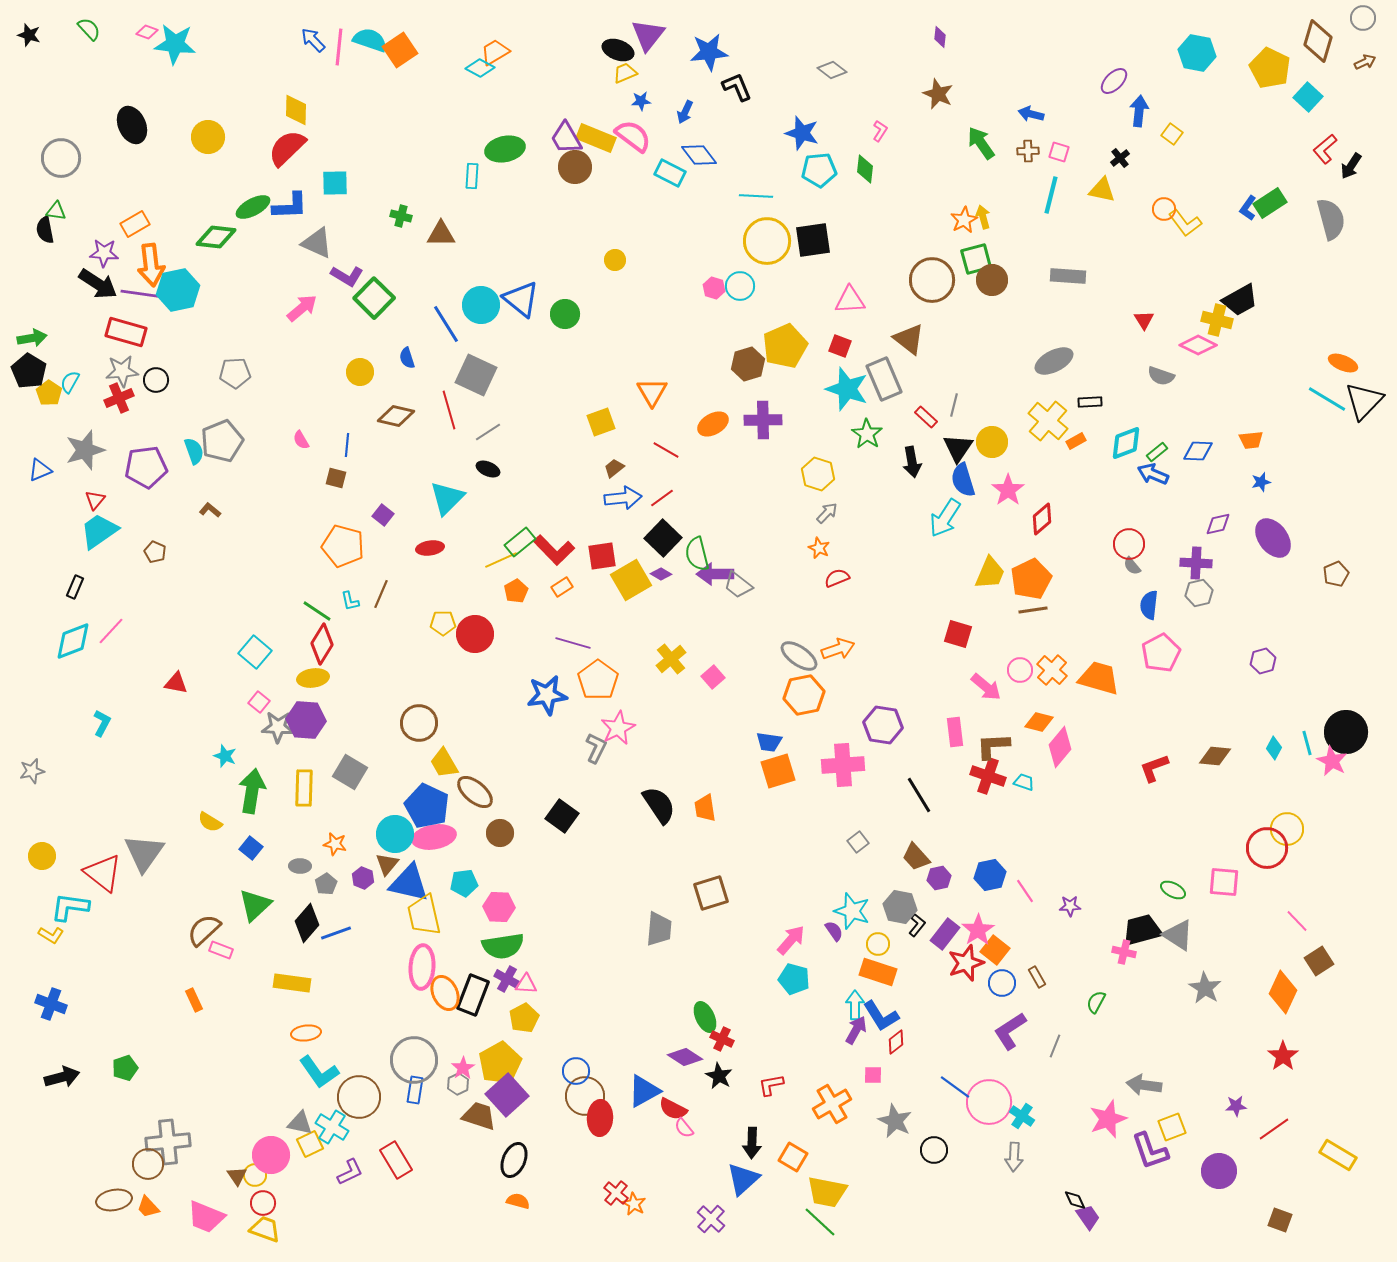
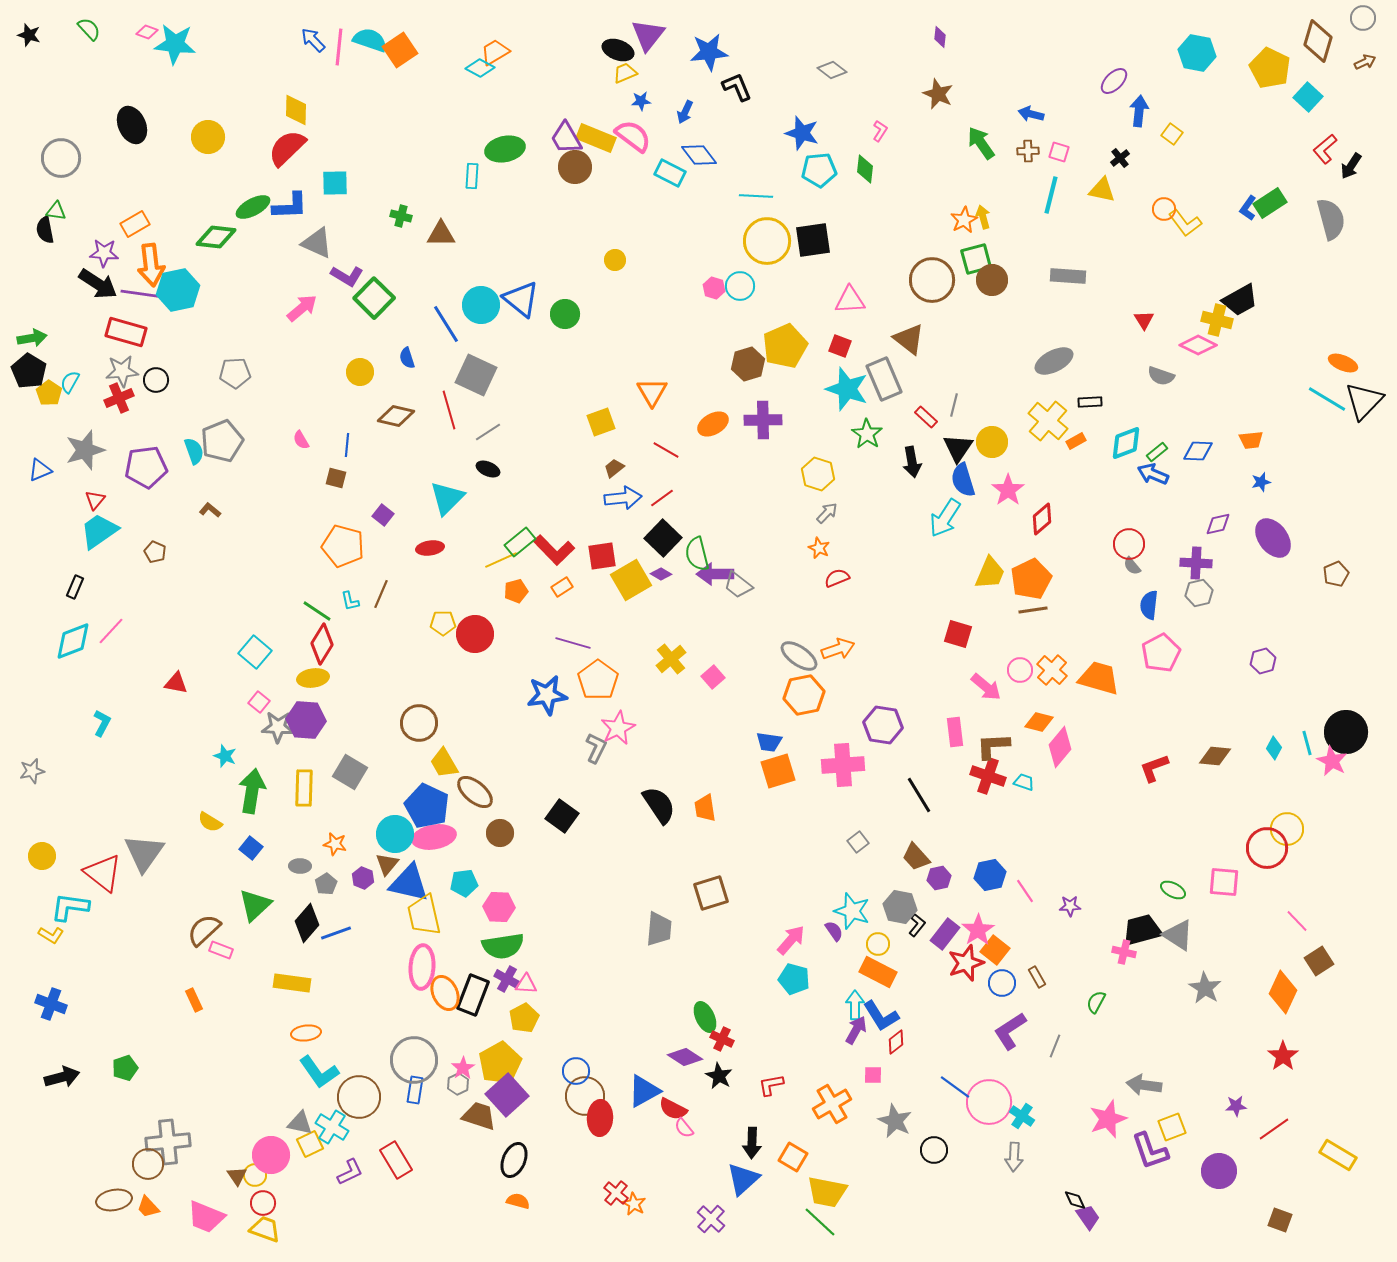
orange pentagon at (516, 591): rotated 15 degrees clockwise
orange rectangle at (878, 972): rotated 9 degrees clockwise
